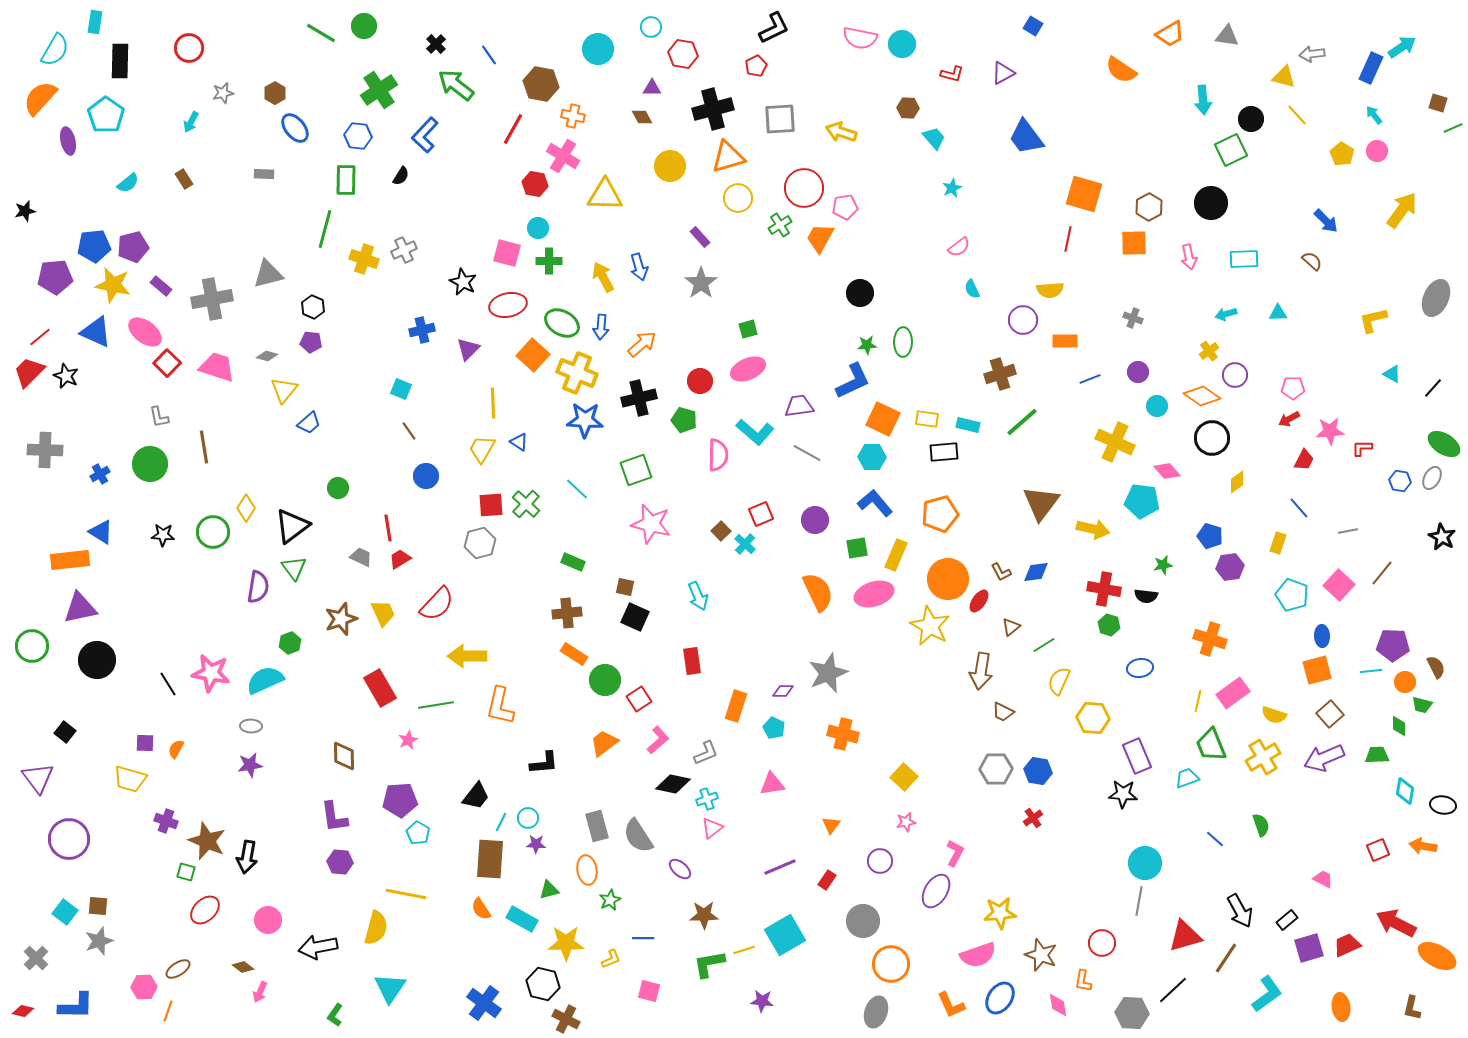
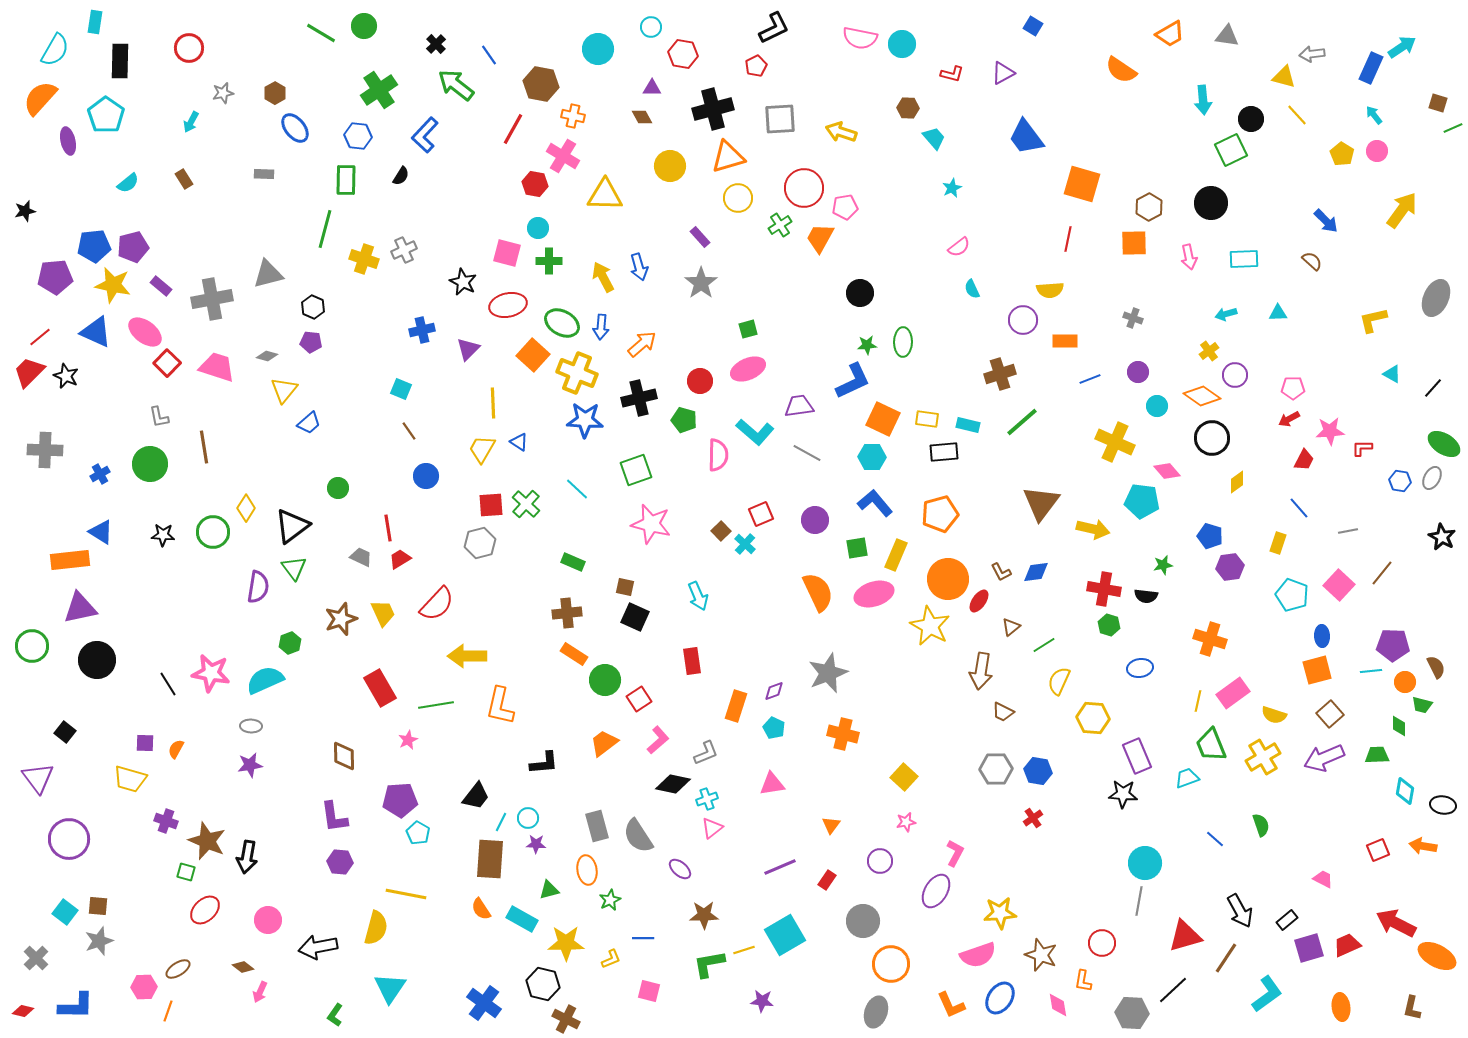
orange square at (1084, 194): moved 2 px left, 10 px up
purple diamond at (783, 691): moved 9 px left; rotated 20 degrees counterclockwise
